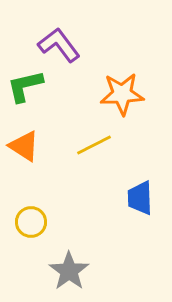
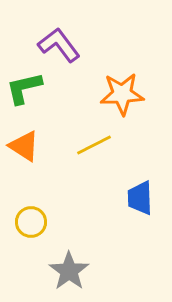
green L-shape: moved 1 px left, 2 px down
